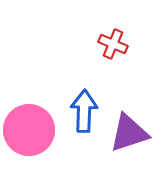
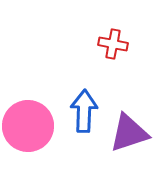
red cross: rotated 12 degrees counterclockwise
pink circle: moved 1 px left, 4 px up
